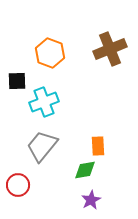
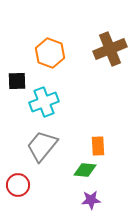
green diamond: rotated 15 degrees clockwise
purple star: rotated 24 degrees clockwise
